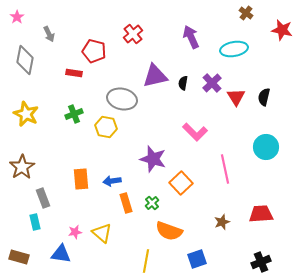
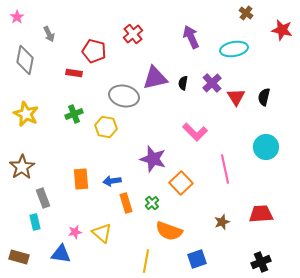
purple triangle at (155, 76): moved 2 px down
gray ellipse at (122, 99): moved 2 px right, 3 px up
